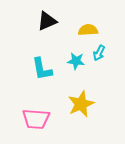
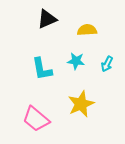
black triangle: moved 2 px up
yellow semicircle: moved 1 px left
cyan arrow: moved 8 px right, 11 px down
pink trapezoid: rotated 36 degrees clockwise
